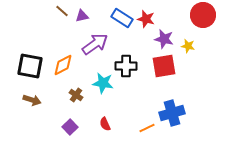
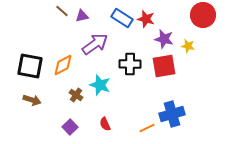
black cross: moved 4 px right, 2 px up
cyan star: moved 3 px left, 2 px down; rotated 10 degrees clockwise
blue cross: moved 1 px down
